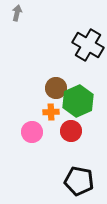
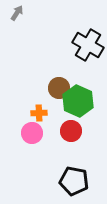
gray arrow: rotated 21 degrees clockwise
brown circle: moved 3 px right
green hexagon: rotated 12 degrees counterclockwise
orange cross: moved 12 px left, 1 px down
pink circle: moved 1 px down
black pentagon: moved 5 px left
